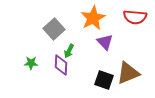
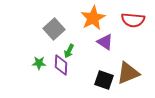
red semicircle: moved 2 px left, 3 px down
purple triangle: rotated 12 degrees counterclockwise
green star: moved 8 px right
